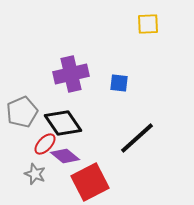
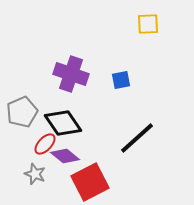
purple cross: rotated 32 degrees clockwise
blue square: moved 2 px right, 3 px up; rotated 18 degrees counterclockwise
